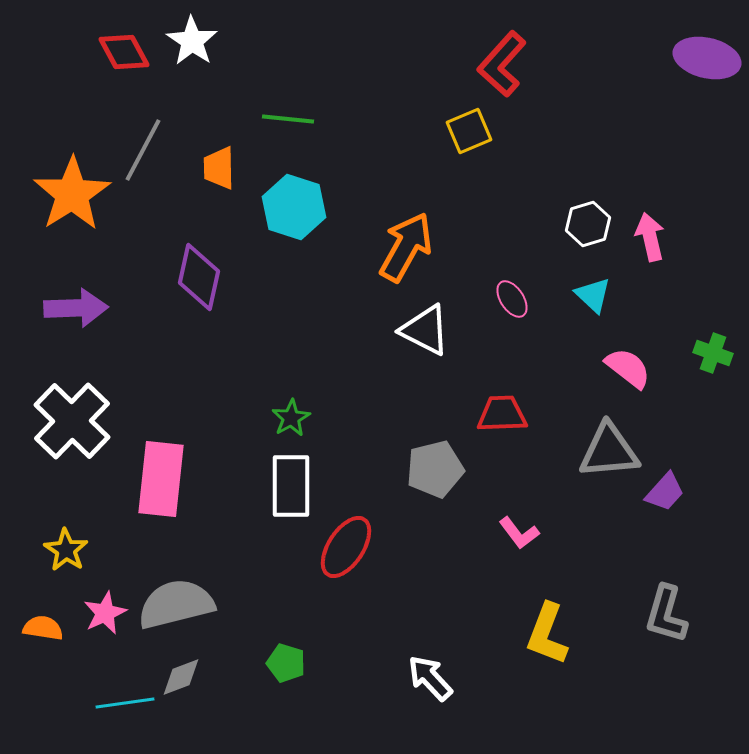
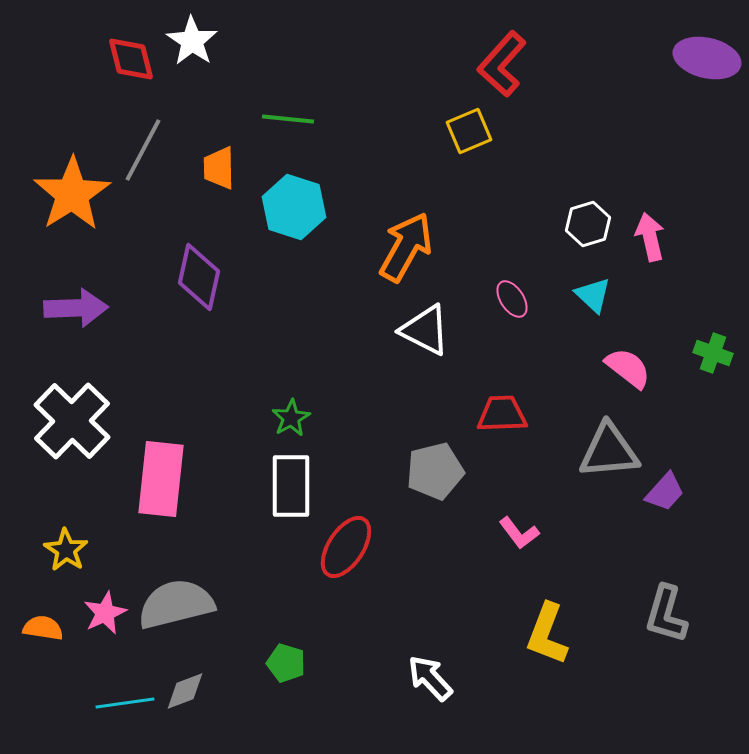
red diamond: moved 7 px right, 7 px down; rotated 14 degrees clockwise
gray pentagon: moved 2 px down
gray diamond: moved 4 px right, 14 px down
